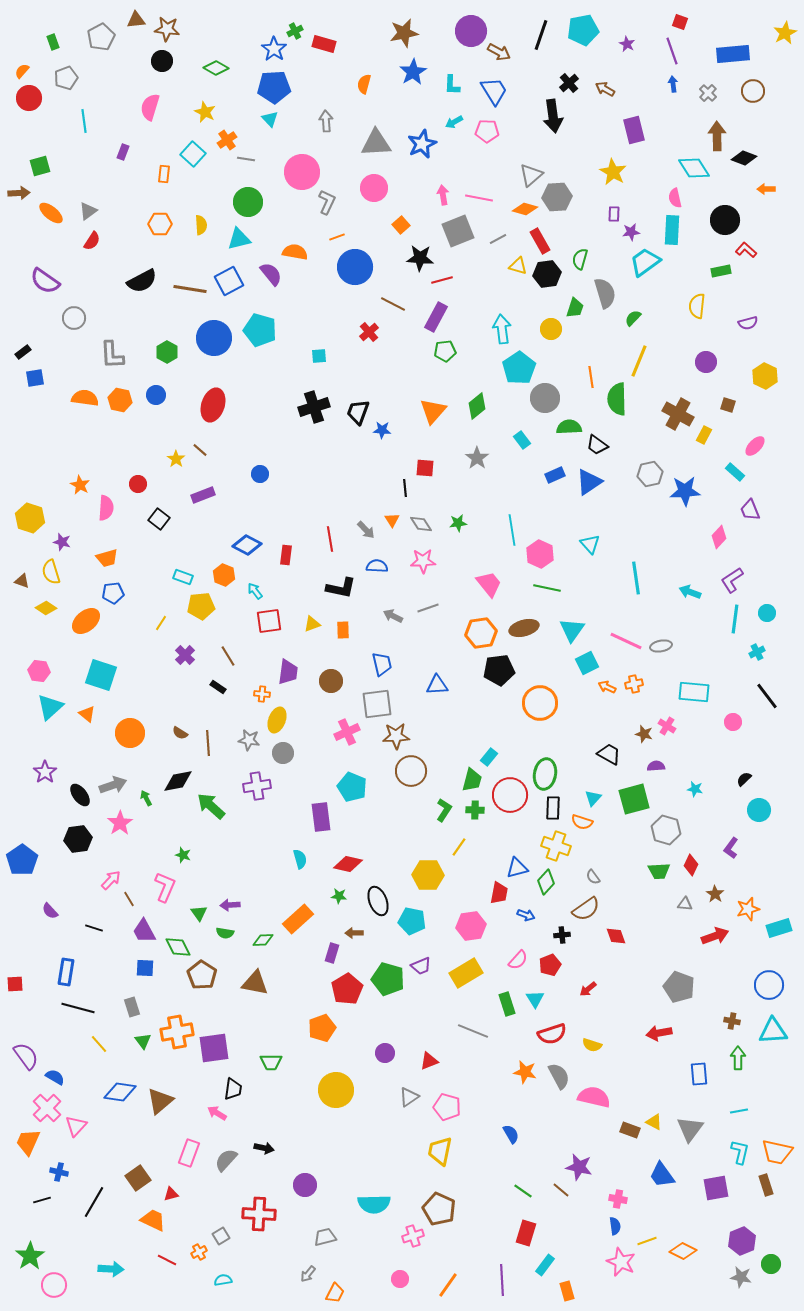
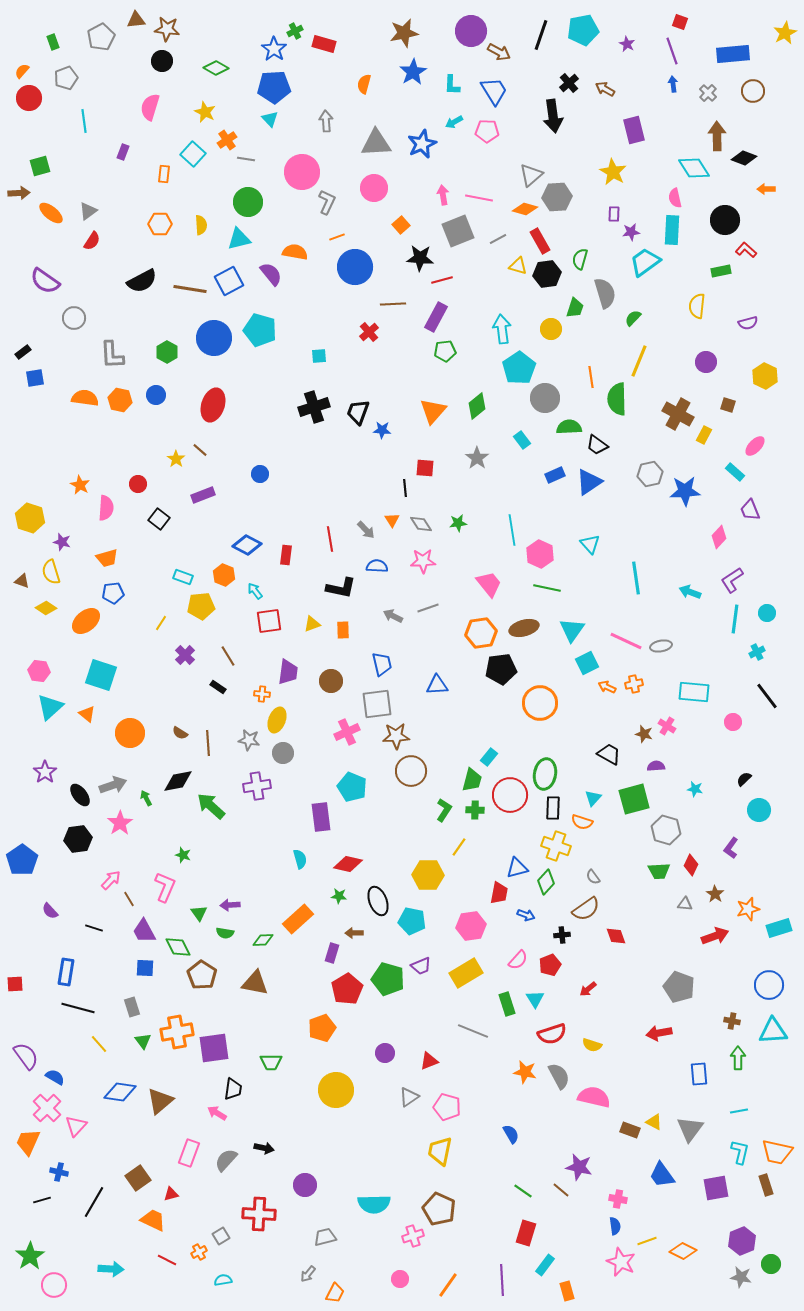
brown line at (393, 304): rotated 30 degrees counterclockwise
black pentagon at (499, 670): moved 2 px right, 1 px up
